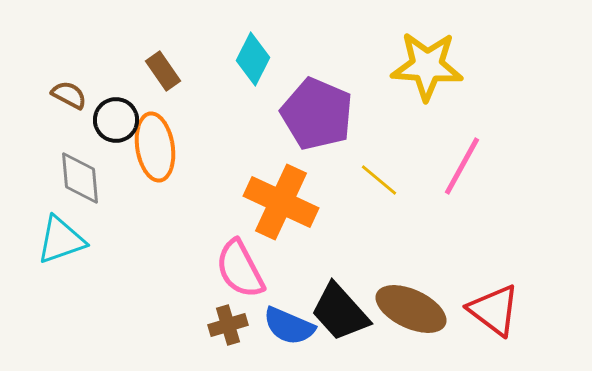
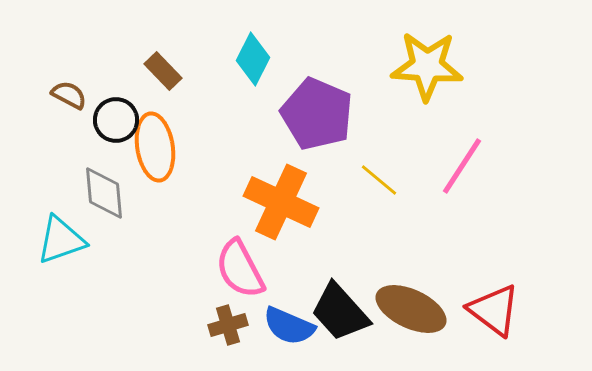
brown rectangle: rotated 9 degrees counterclockwise
pink line: rotated 4 degrees clockwise
gray diamond: moved 24 px right, 15 px down
